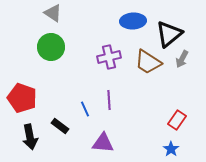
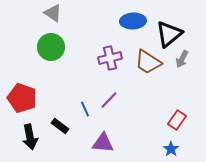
purple cross: moved 1 px right, 1 px down
purple line: rotated 48 degrees clockwise
